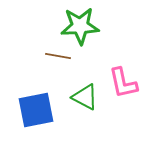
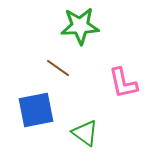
brown line: moved 12 px down; rotated 25 degrees clockwise
green triangle: moved 36 px down; rotated 8 degrees clockwise
